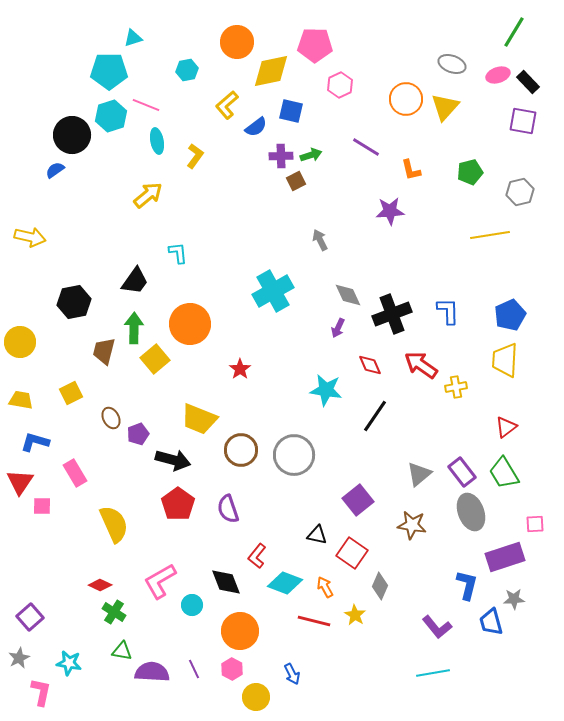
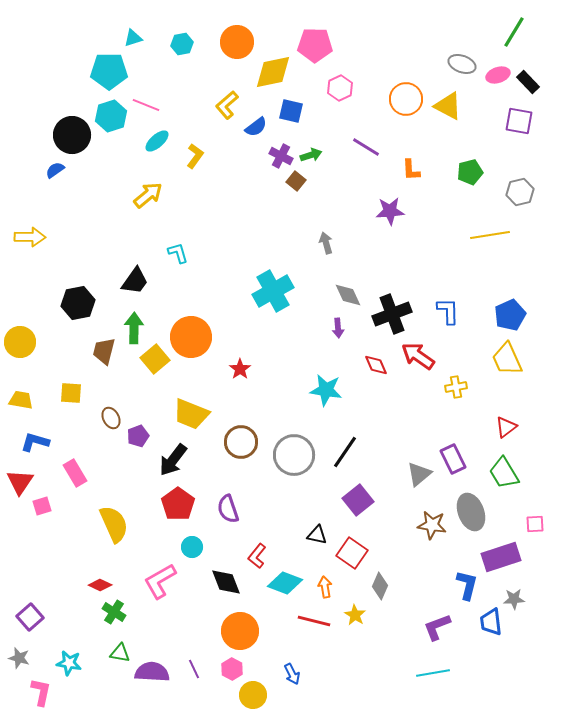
gray ellipse at (452, 64): moved 10 px right
cyan hexagon at (187, 70): moved 5 px left, 26 px up
yellow diamond at (271, 71): moved 2 px right, 1 px down
pink hexagon at (340, 85): moved 3 px down
yellow triangle at (445, 107): moved 3 px right, 1 px up; rotated 44 degrees counterclockwise
purple square at (523, 121): moved 4 px left
cyan ellipse at (157, 141): rotated 60 degrees clockwise
purple cross at (281, 156): rotated 30 degrees clockwise
orange L-shape at (411, 170): rotated 10 degrees clockwise
brown square at (296, 181): rotated 24 degrees counterclockwise
yellow arrow at (30, 237): rotated 12 degrees counterclockwise
gray arrow at (320, 240): moved 6 px right, 3 px down; rotated 10 degrees clockwise
cyan L-shape at (178, 253): rotated 10 degrees counterclockwise
black hexagon at (74, 302): moved 4 px right, 1 px down
orange circle at (190, 324): moved 1 px right, 13 px down
purple arrow at (338, 328): rotated 30 degrees counterclockwise
yellow trapezoid at (505, 360): moved 2 px right, 1 px up; rotated 27 degrees counterclockwise
red diamond at (370, 365): moved 6 px right
red arrow at (421, 365): moved 3 px left, 9 px up
yellow square at (71, 393): rotated 30 degrees clockwise
black line at (375, 416): moved 30 px left, 36 px down
yellow trapezoid at (199, 419): moved 8 px left, 5 px up
purple pentagon at (138, 434): moved 2 px down
brown circle at (241, 450): moved 8 px up
black arrow at (173, 460): rotated 112 degrees clockwise
purple rectangle at (462, 472): moved 9 px left, 13 px up; rotated 12 degrees clockwise
pink square at (42, 506): rotated 18 degrees counterclockwise
brown star at (412, 525): moved 20 px right
purple rectangle at (505, 557): moved 4 px left
orange arrow at (325, 587): rotated 20 degrees clockwise
cyan circle at (192, 605): moved 58 px up
blue trapezoid at (491, 622): rotated 8 degrees clockwise
purple L-shape at (437, 627): rotated 108 degrees clockwise
green triangle at (122, 651): moved 2 px left, 2 px down
gray star at (19, 658): rotated 30 degrees counterclockwise
yellow circle at (256, 697): moved 3 px left, 2 px up
